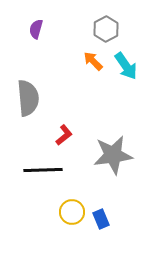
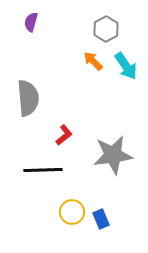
purple semicircle: moved 5 px left, 7 px up
